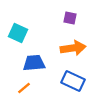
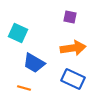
purple square: moved 1 px up
blue trapezoid: rotated 145 degrees counterclockwise
blue rectangle: moved 2 px up
orange line: rotated 56 degrees clockwise
